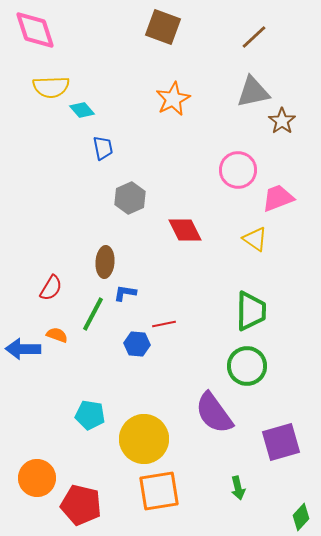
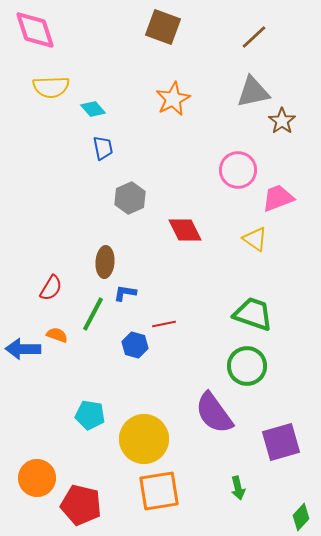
cyan diamond: moved 11 px right, 1 px up
green trapezoid: moved 2 px right, 3 px down; rotated 72 degrees counterclockwise
blue hexagon: moved 2 px left, 1 px down; rotated 10 degrees clockwise
